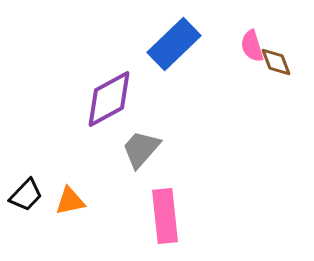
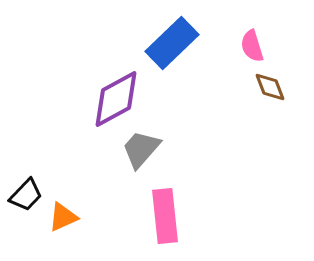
blue rectangle: moved 2 px left, 1 px up
brown diamond: moved 6 px left, 25 px down
purple diamond: moved 7 px right
orange triangle: moved 7 px left, 16 px down; rotated 12 degrees counterclockwise
